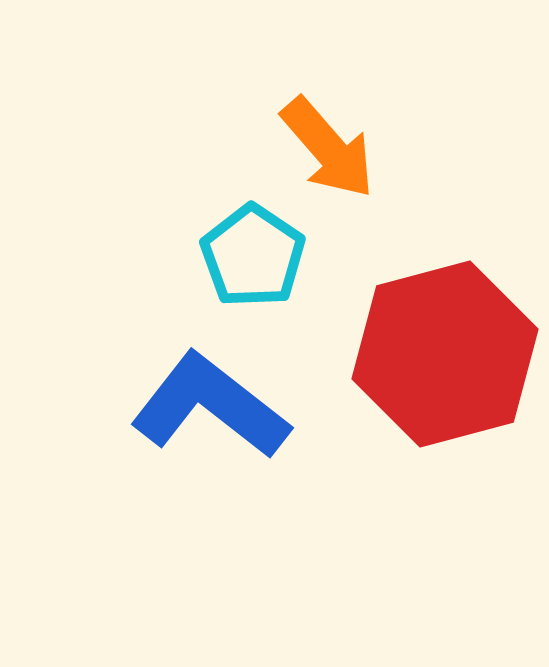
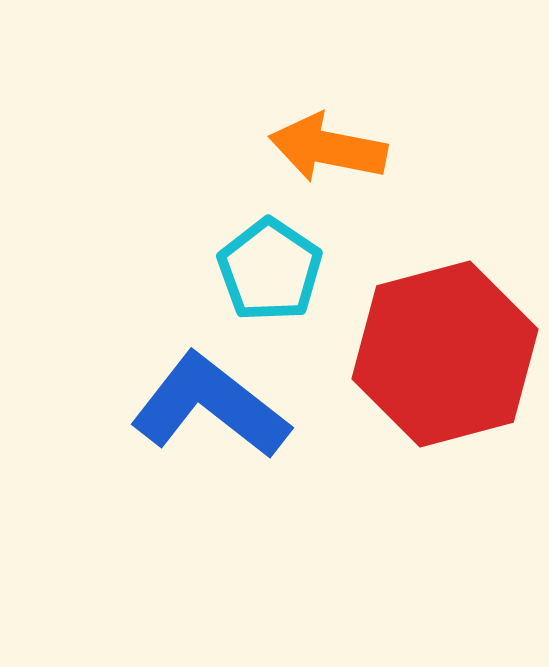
orange arrow: rotated 142 degrees clockwise
cyan pentagon: moved 17 px right, 14 px down
